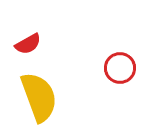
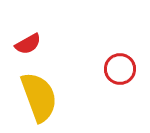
red circle: moved 1 px down
